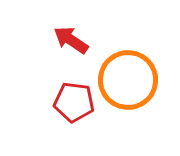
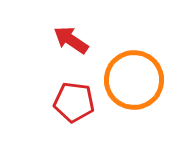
orange circle: moved 6 px right
